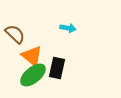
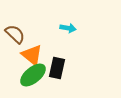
orange triangle: moved 1 px up
